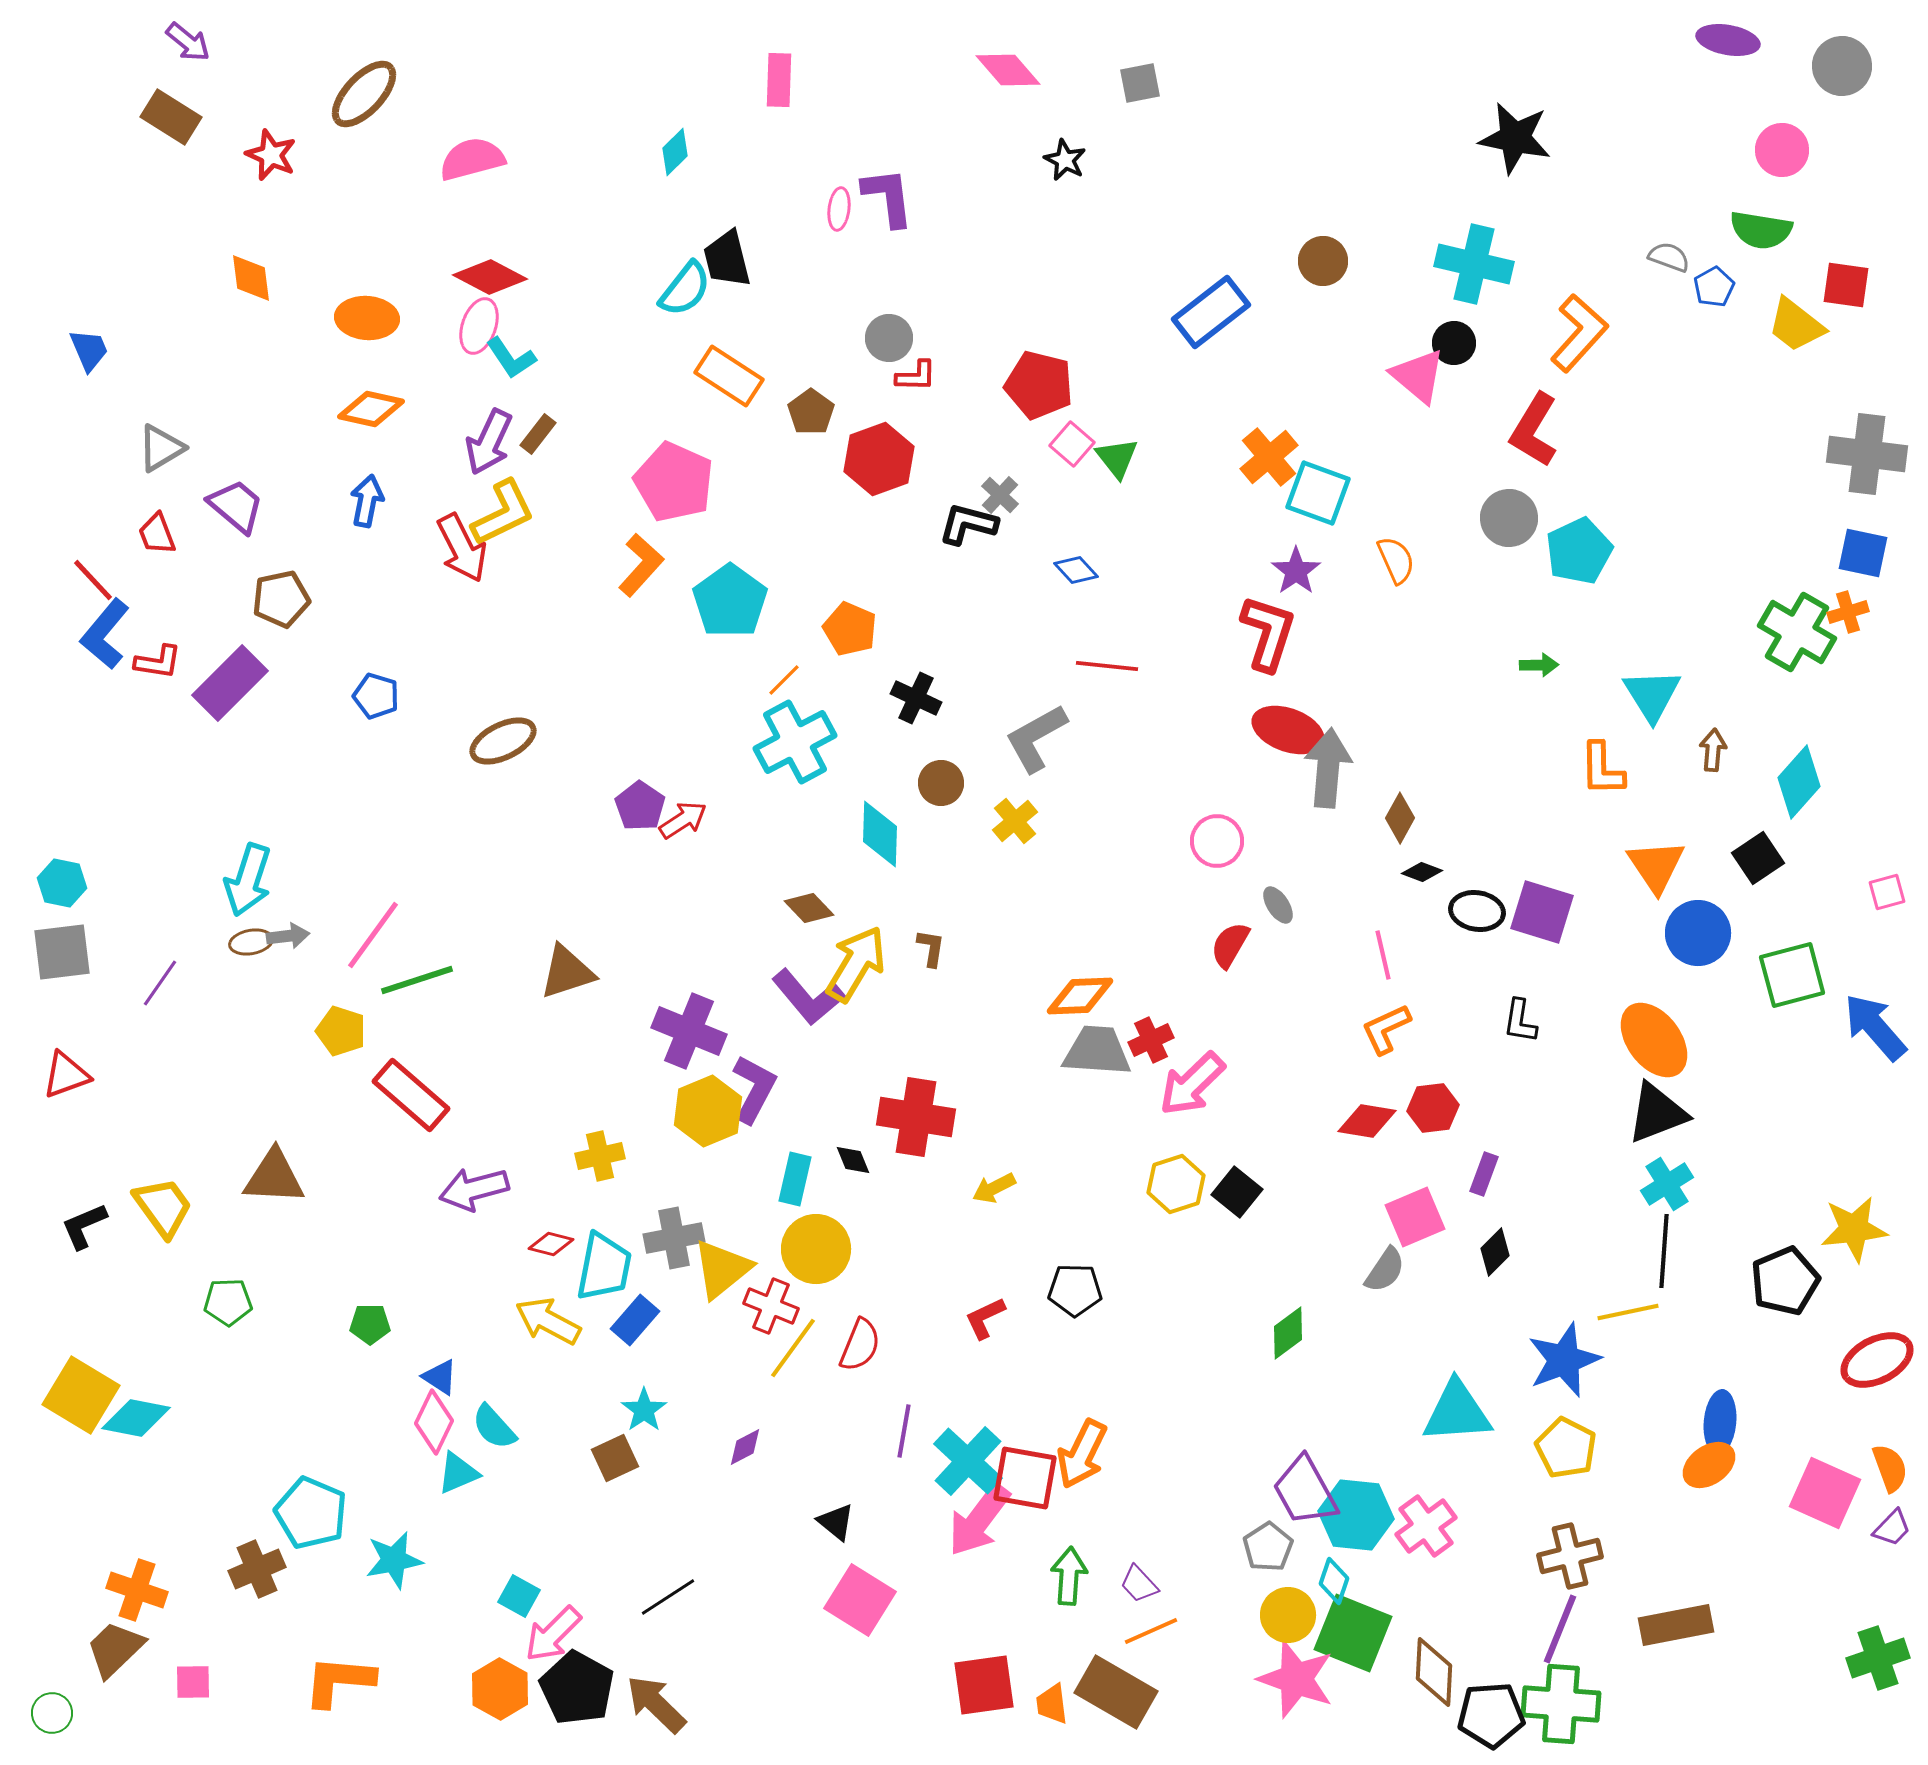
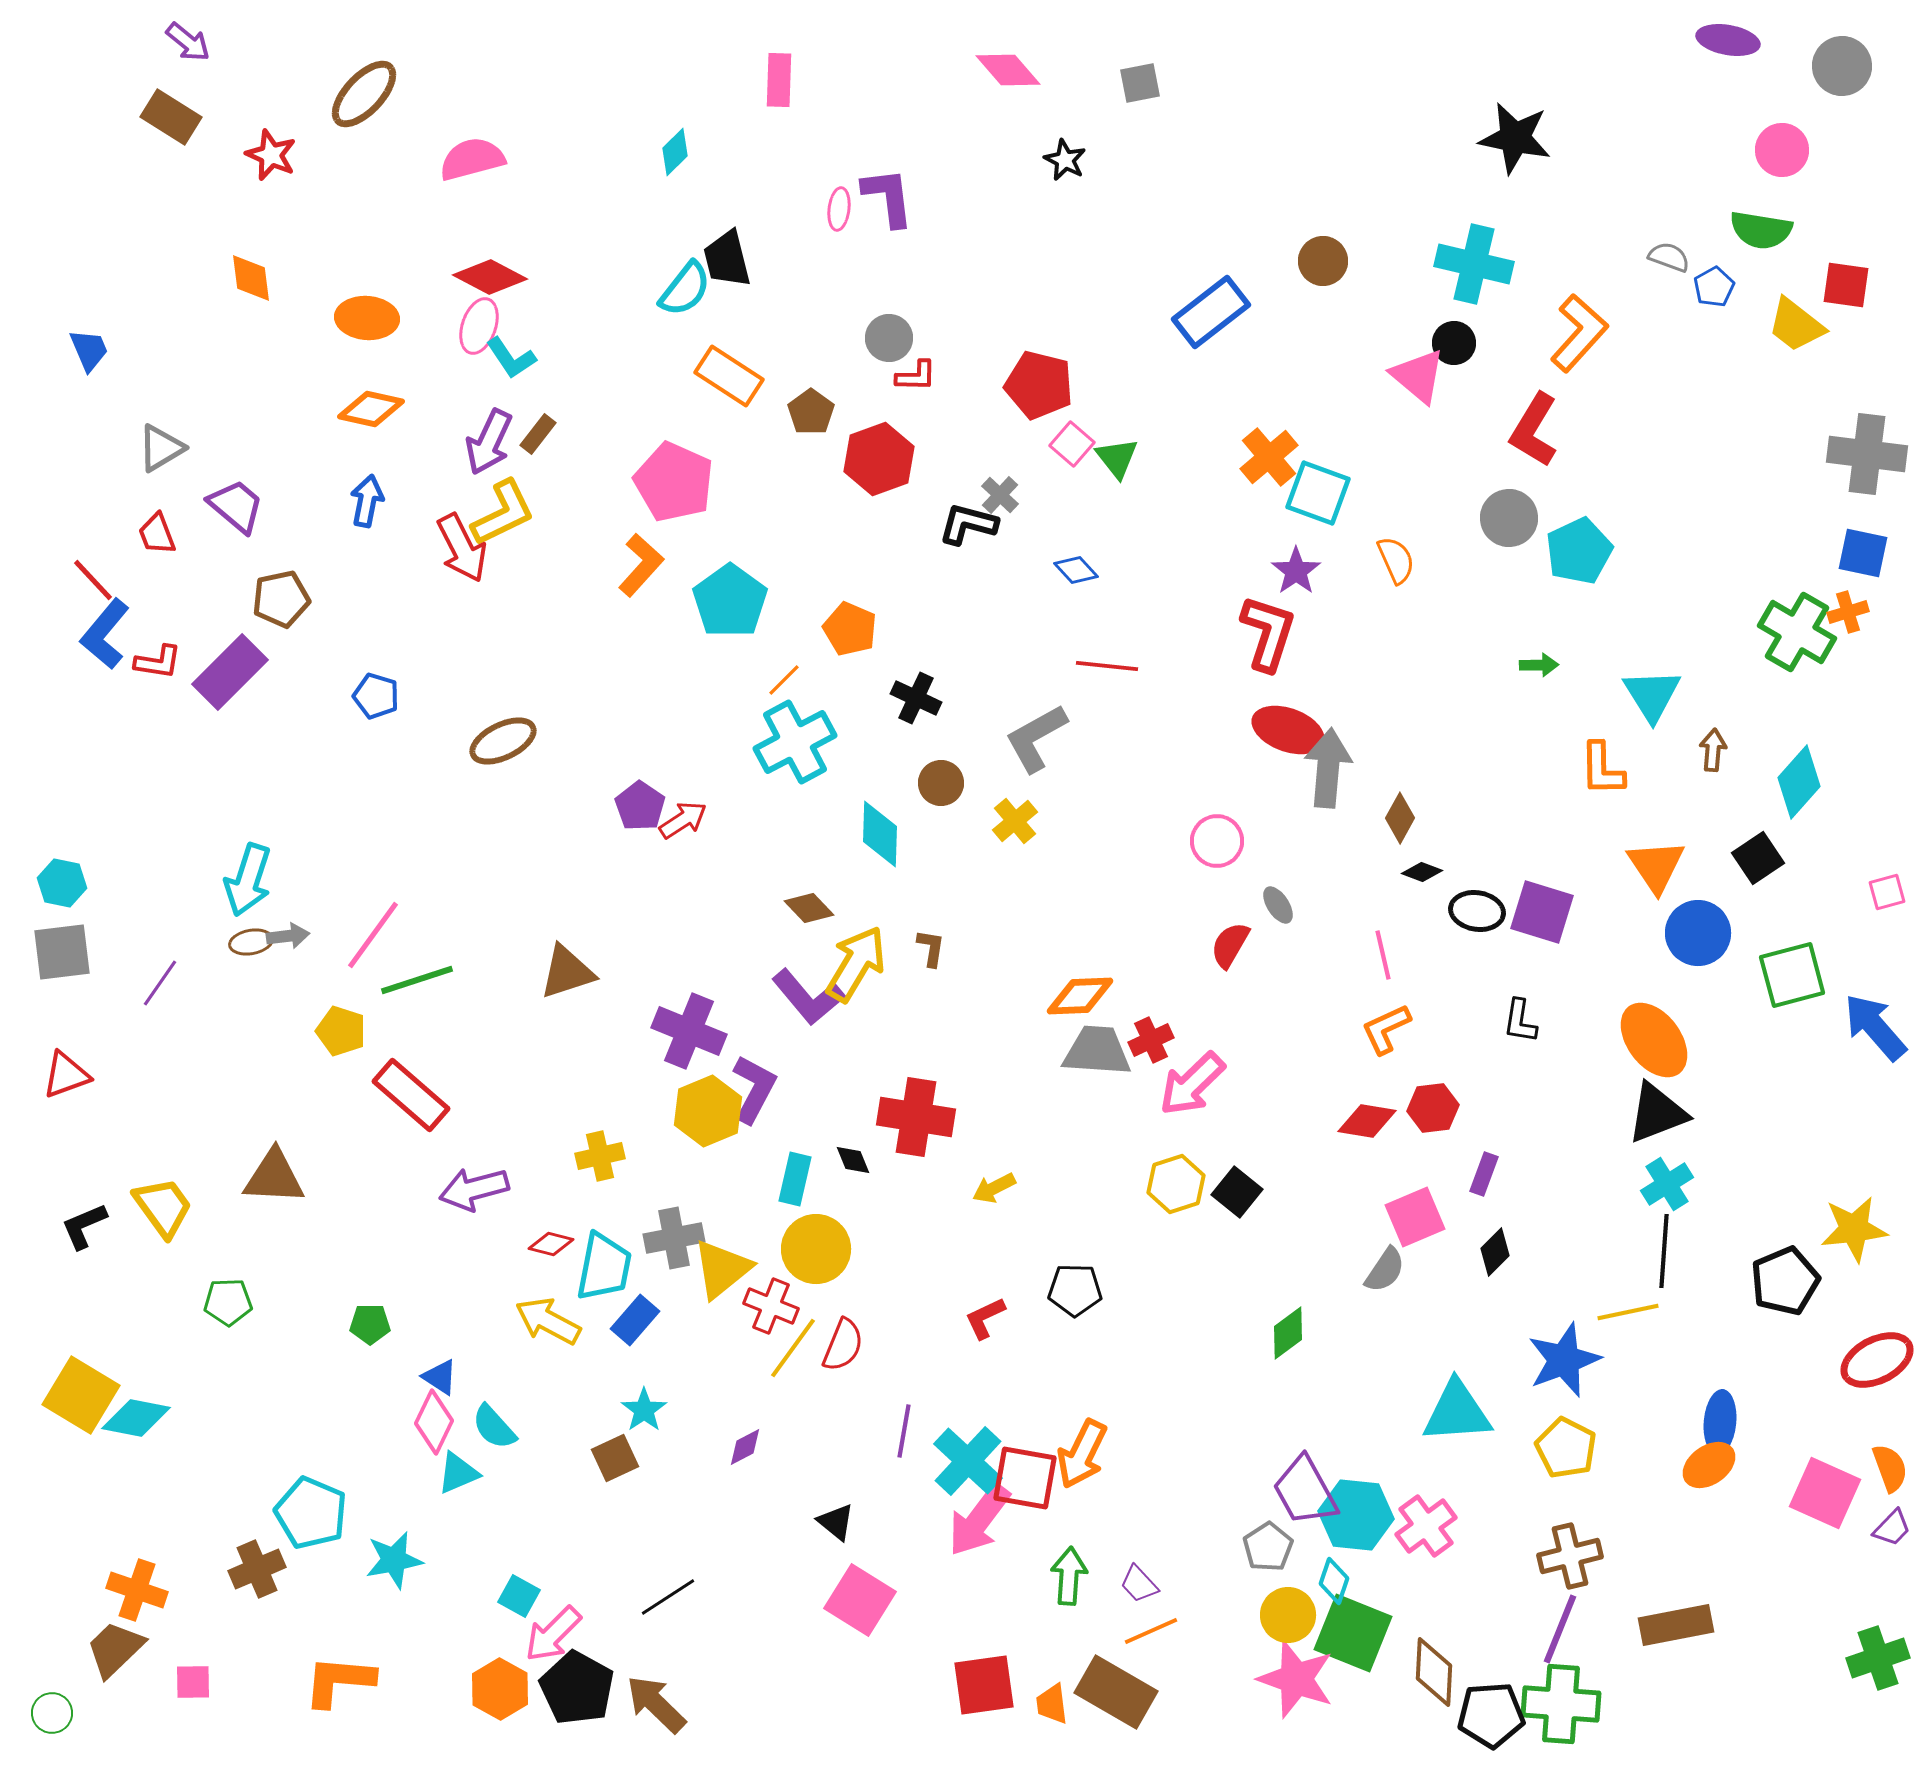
purple rectangle at (230, 683): moved 11 px up
red semicircle at (860, 1345): moved 17 px left
